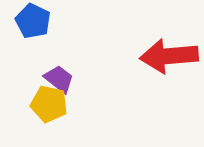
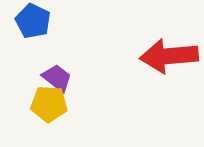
purple trapezoid: moved 2 px left, 1 px up
yellow pentagon: rotated 9 degrees counterclockwise
